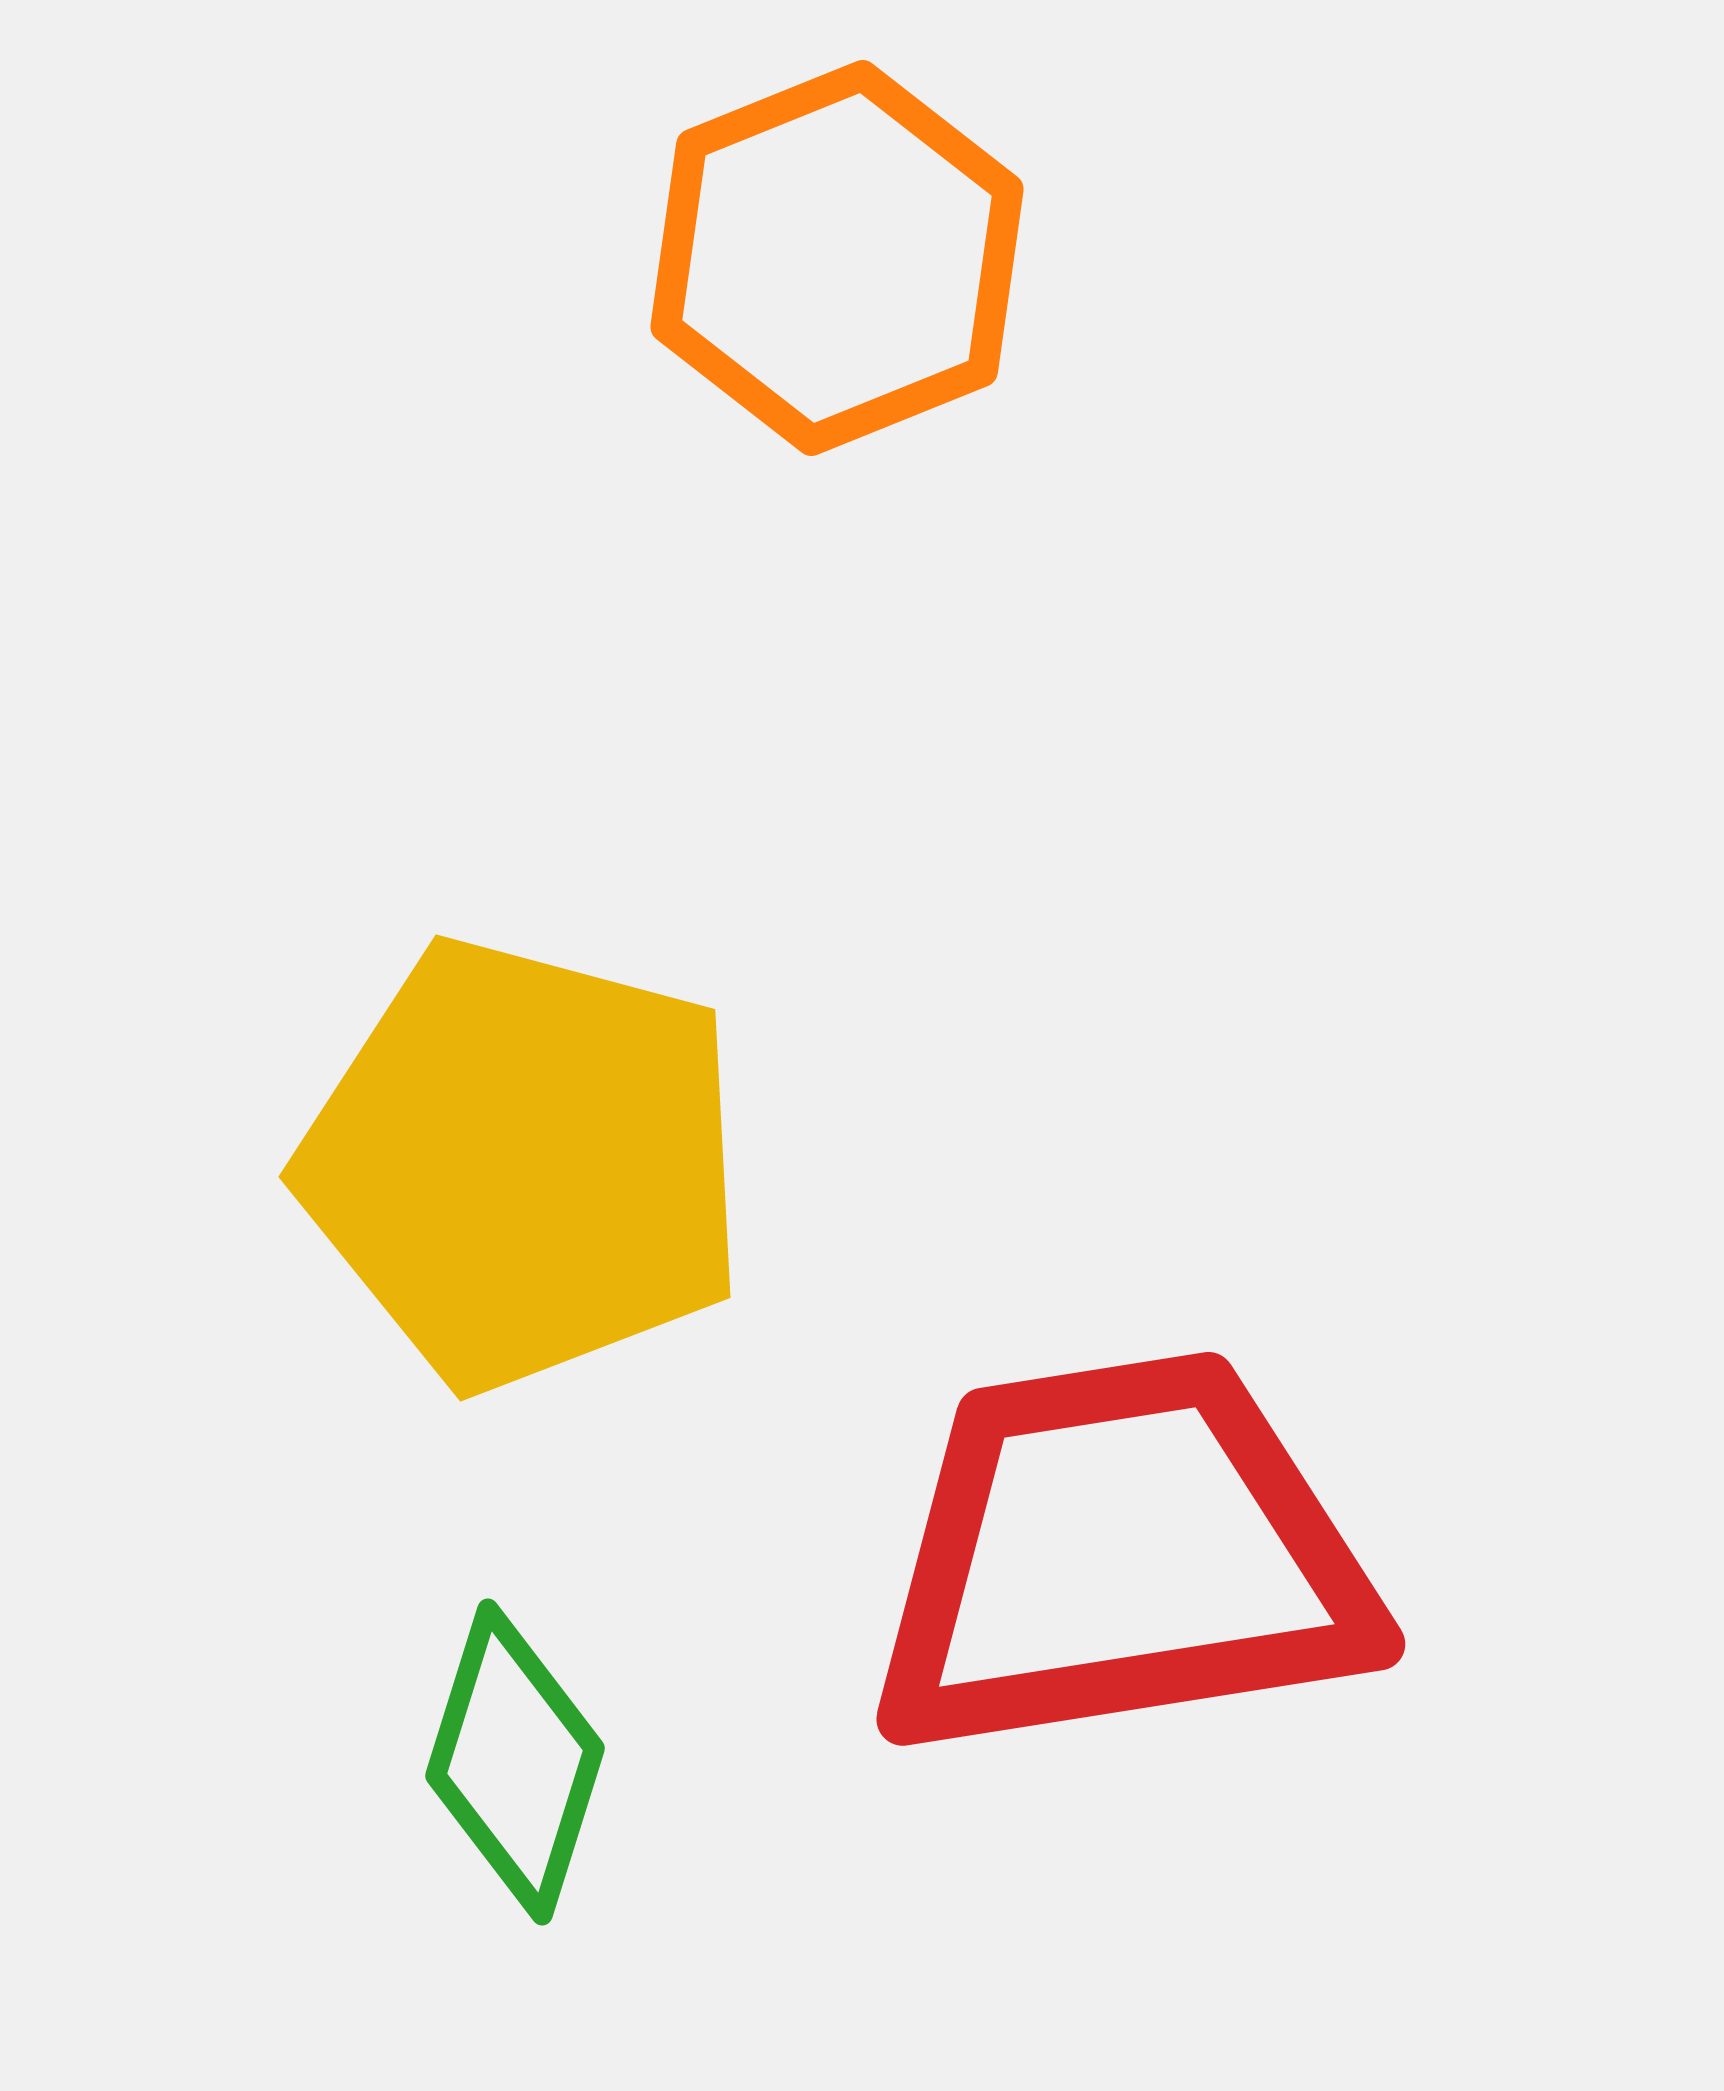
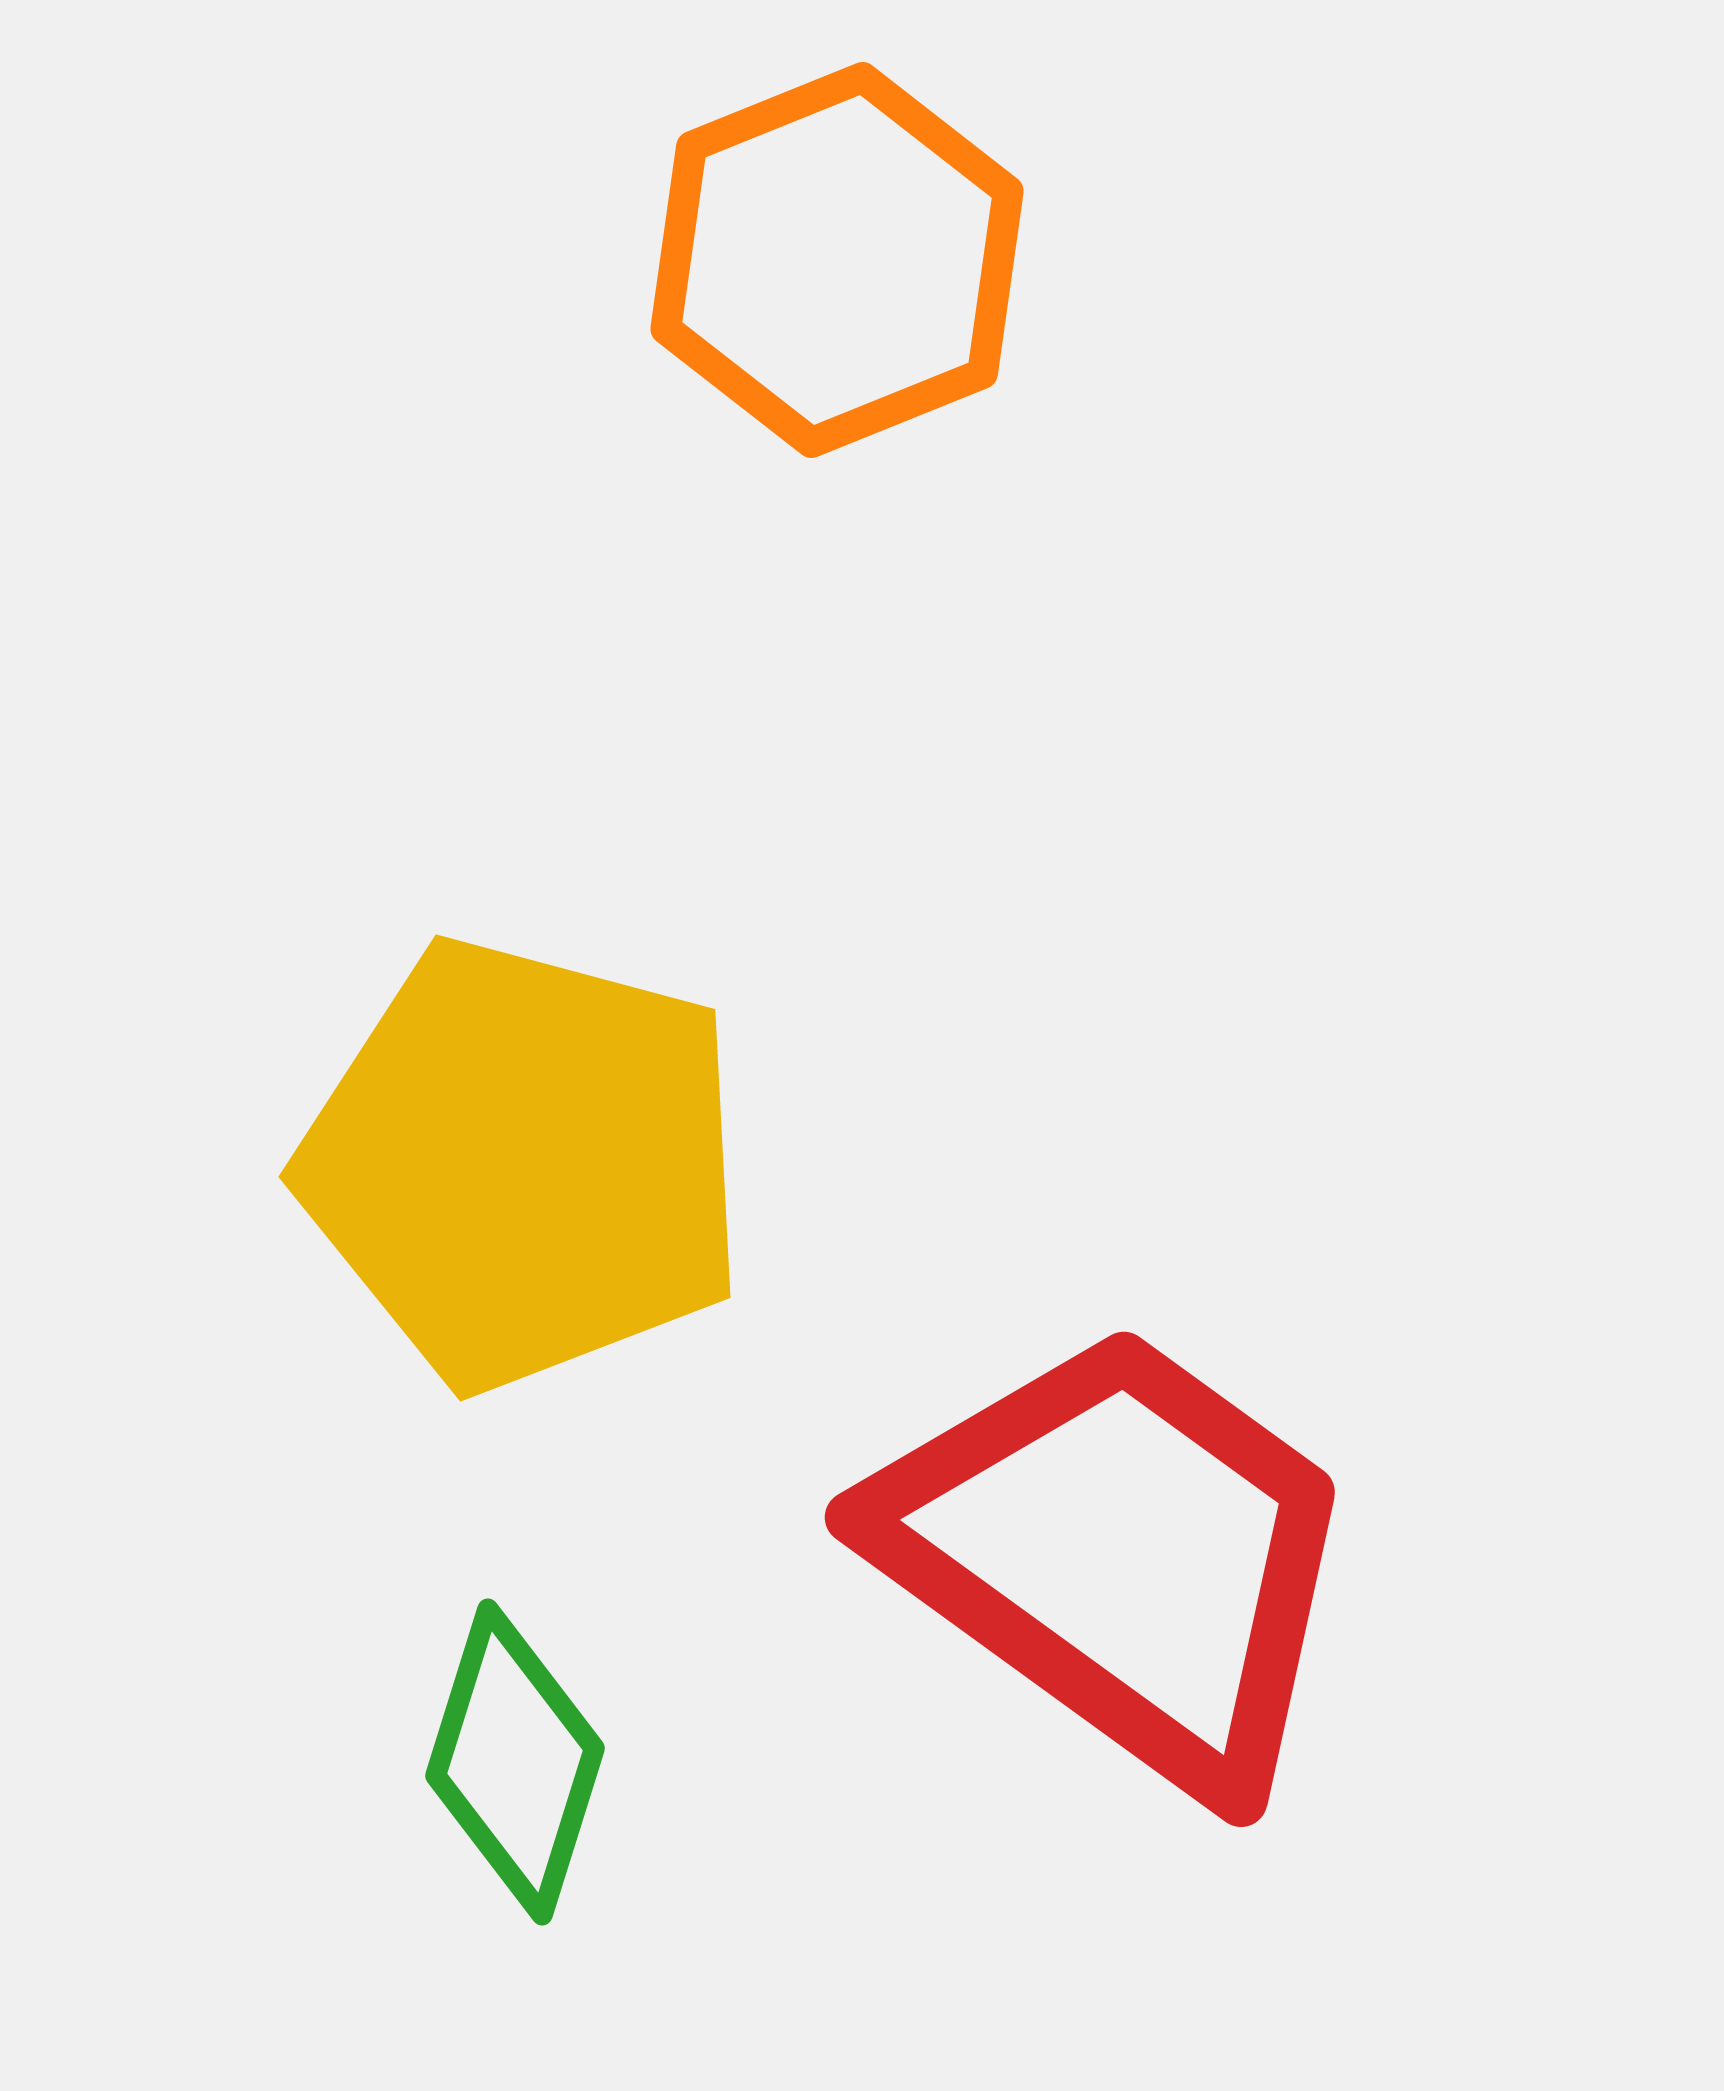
orange hexagon: moved 2 px down
red trapezoid: rotated 45 degrees clockwise
